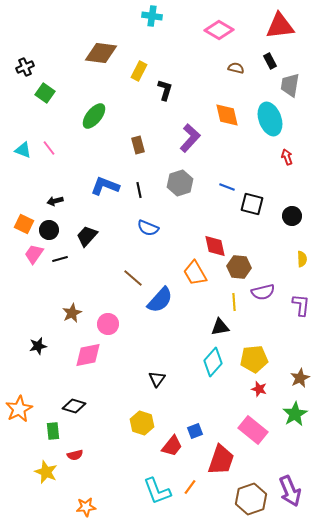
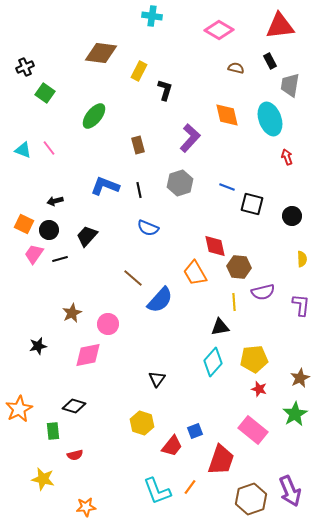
yellow star at (46, 472): moved 3 px left, 7 px down; rotated 10 degrees counterclockwise
